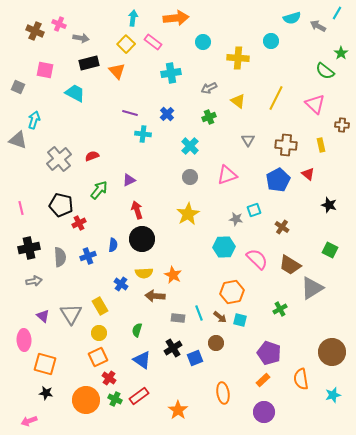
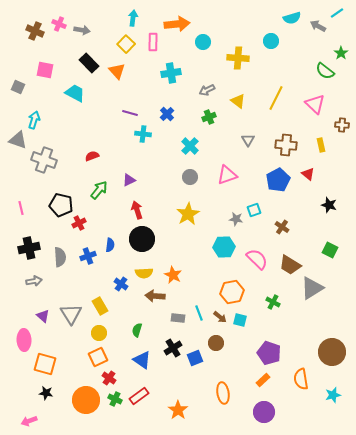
cyan line at (337, 13): rotated 24 degrees clockwise
orange arrow at (176, 18): moved 1 px right, 6 px down
gray arrow at (81, 38): moved 1 px right, 8 px up
pink rectangle at (153, 42): rotated 54 degrees clockwise
black rectangle at (89, 63): rotated 60 degrees clockwise
gray arrow at (209, 88): moved 2 px left, 2 px down
gray cross at (59, 159): moved 15 px left, 1 px down; rotated 30 degrees counterclockwise
blue semicircle at (113, 245): moved 3 px left
green cross at (280, 309): moved 7 px left, 7 px up; rotated 32 degrees counterclockwise
